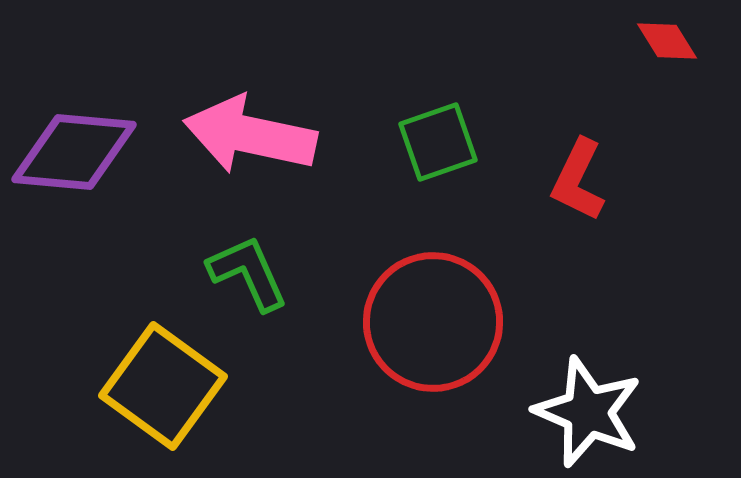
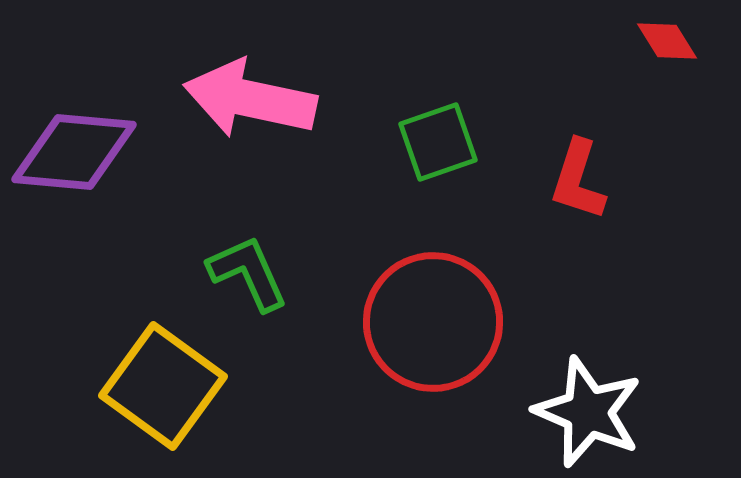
pink arrow: moved 36 px up
red L-shape: rotated 8 degrees counterclockwise
